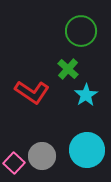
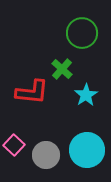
green circle: moved 1 px right, 2 px down
green cross: moved 6 px left
red L-shape: rotated 28 degrees counterclockwise
gray circle: moved 4 px right, 1 px up
pink square: moved 18 px up
